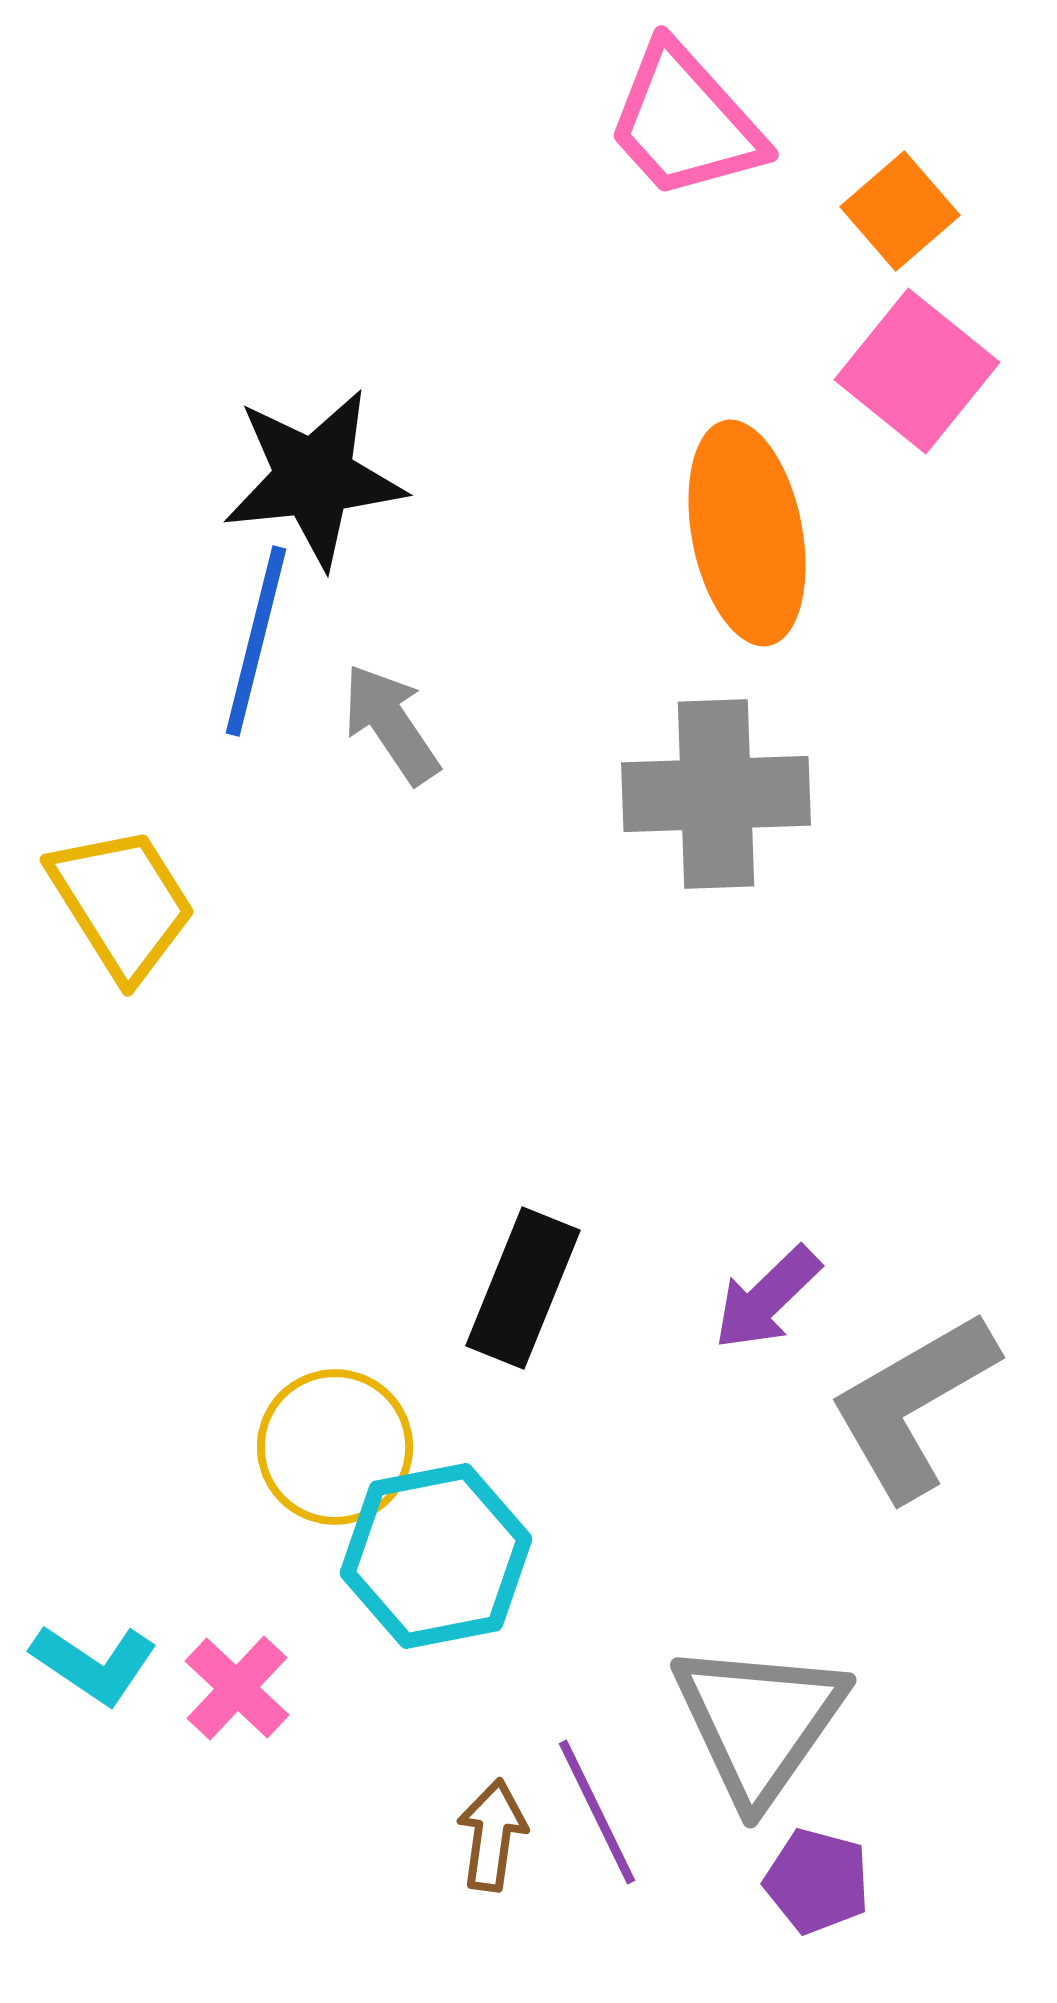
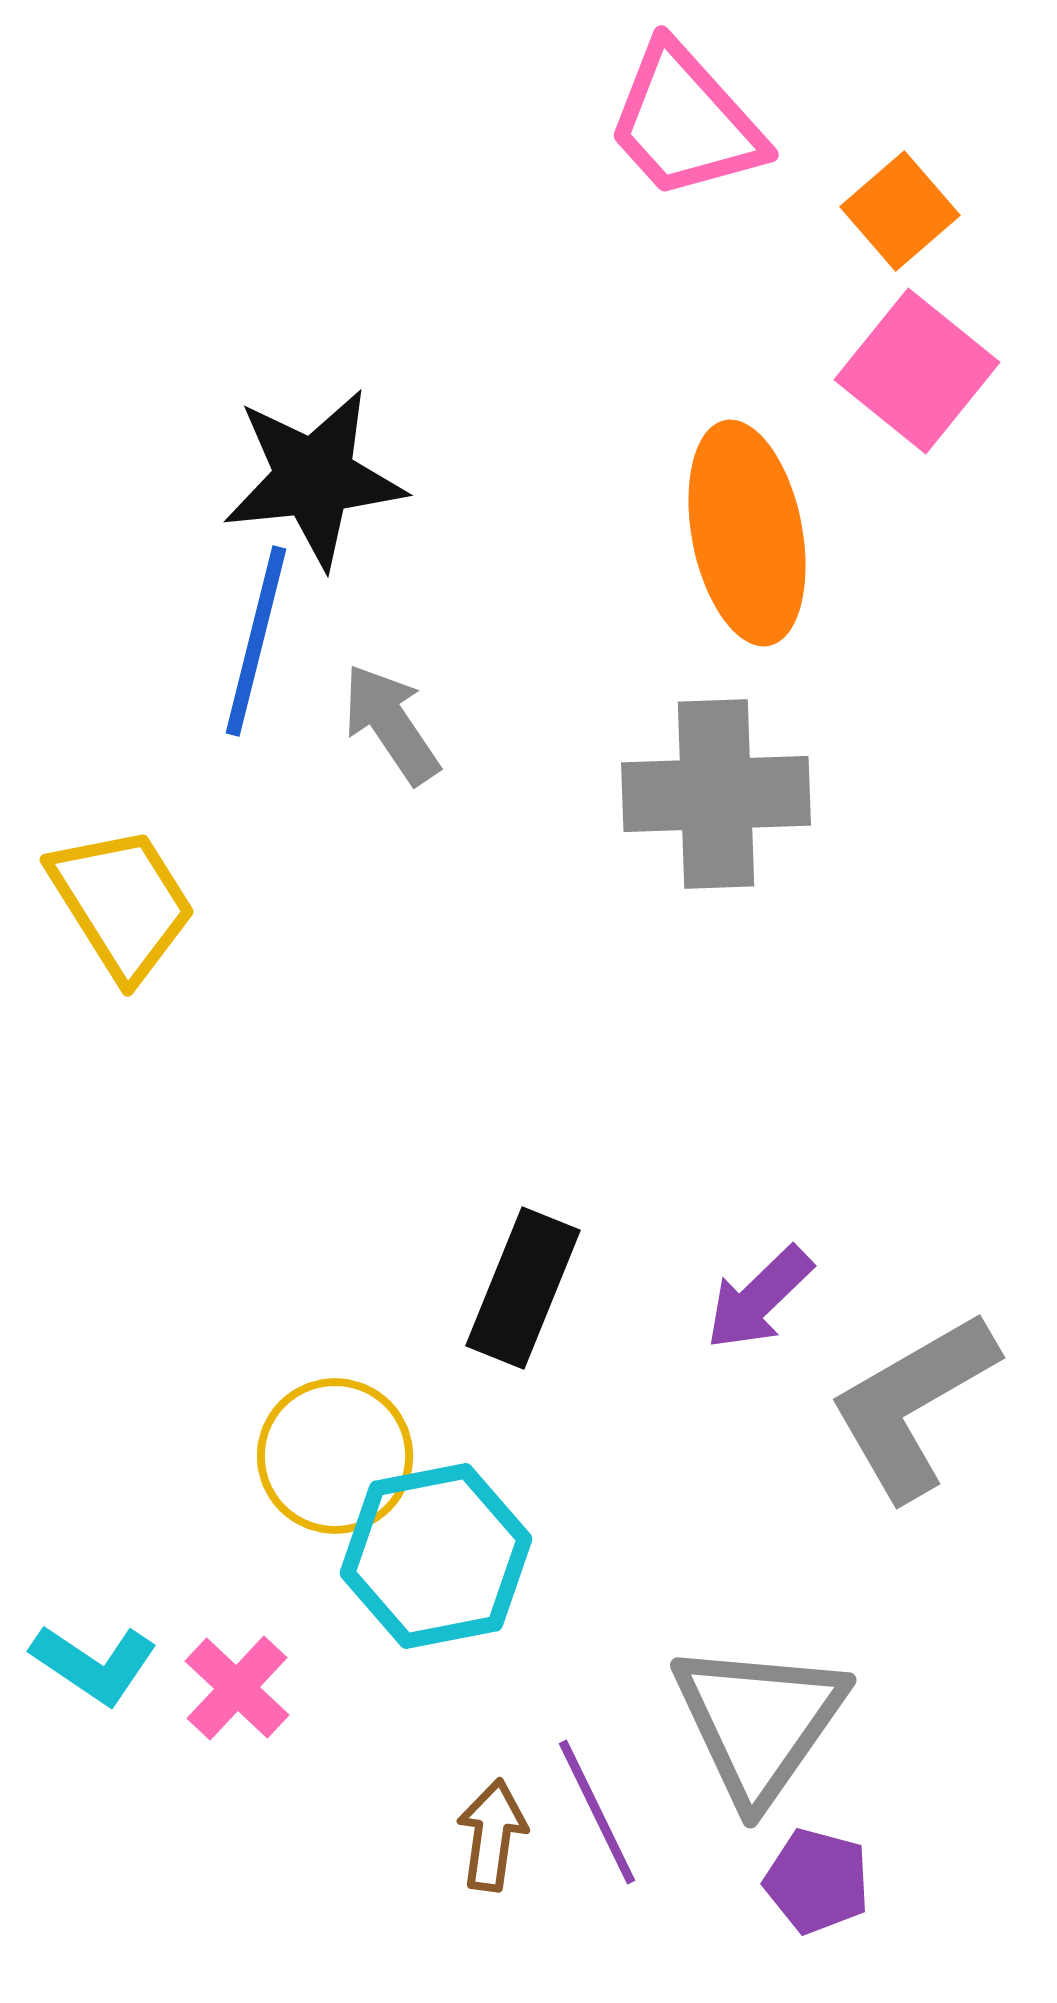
purple arrow: moved 8 px left
yellow circle: moved 9 px down
